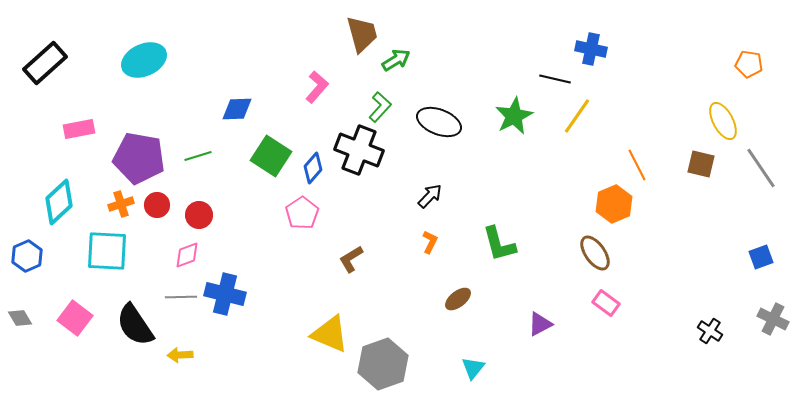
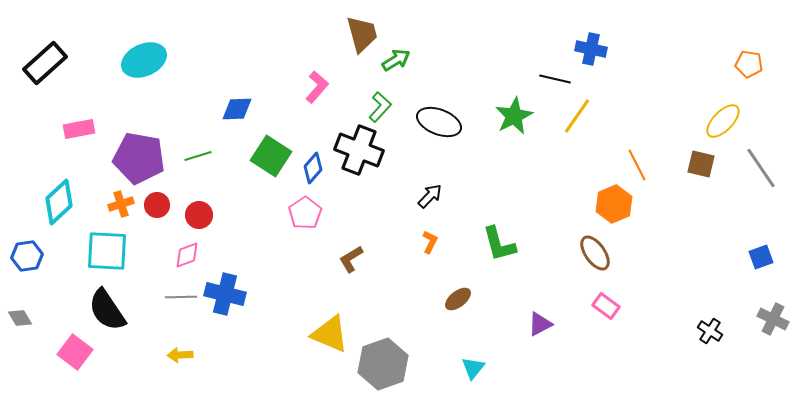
yellow ellipse at (723, 121): rotated 72 degrees clockwise
pink pentagon at (302, 213): moved 3 px right
blue hexagon at (27, 256): rotated 16 degrees clockwise
pink rectangle at (606, 303): moved 3 px down
pink square at (75, 318): moved 34 px down
black semicircle at (135, 325): moved 28 px left, 15 px up
